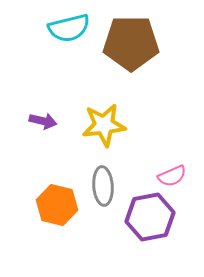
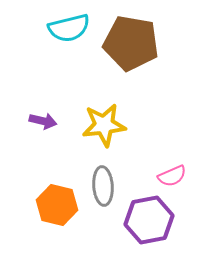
brown pentagon: rotated 10 degrees clockwise
purple hexagon: moved 1 px left, 3 px down
